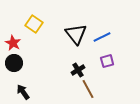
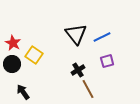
yellow square: moved 31 px down
black circle: moved 2 px left, 1 px down
